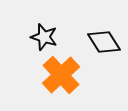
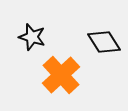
black star: moved 12 px left
